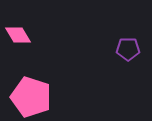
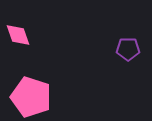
pink diamond: rotated 12 degrees clockwise
